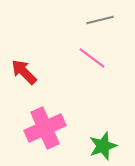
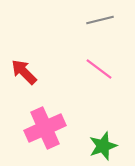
pink line: moved 7 px right, 11 px down
